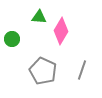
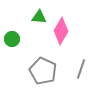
gray line: moved 1 px left, 1 px up
